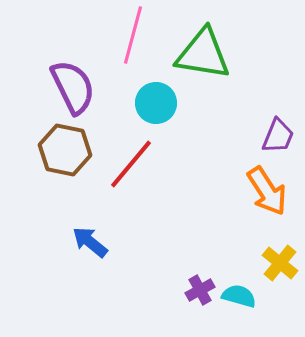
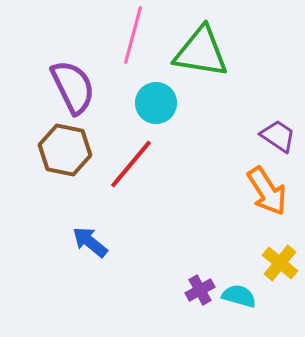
green triangle: moved 2 px left, 2 px up
purple trapezoid: rotated 78 degrees counterclockwise
